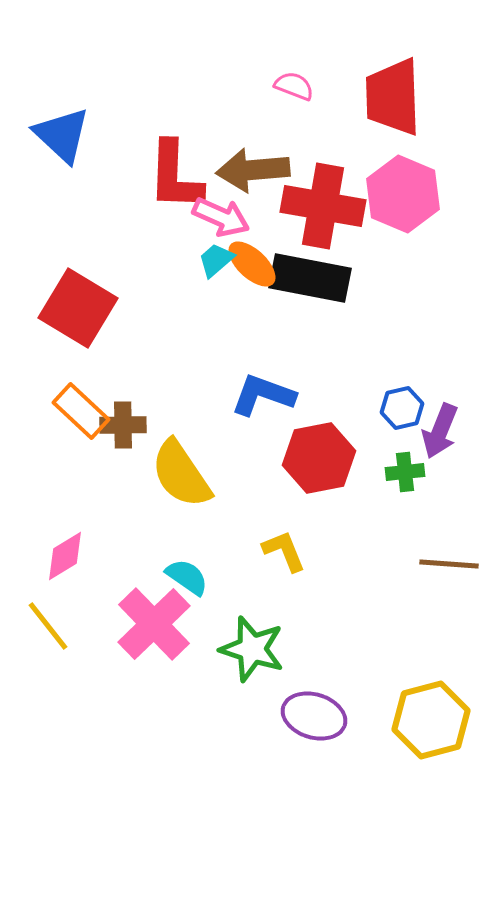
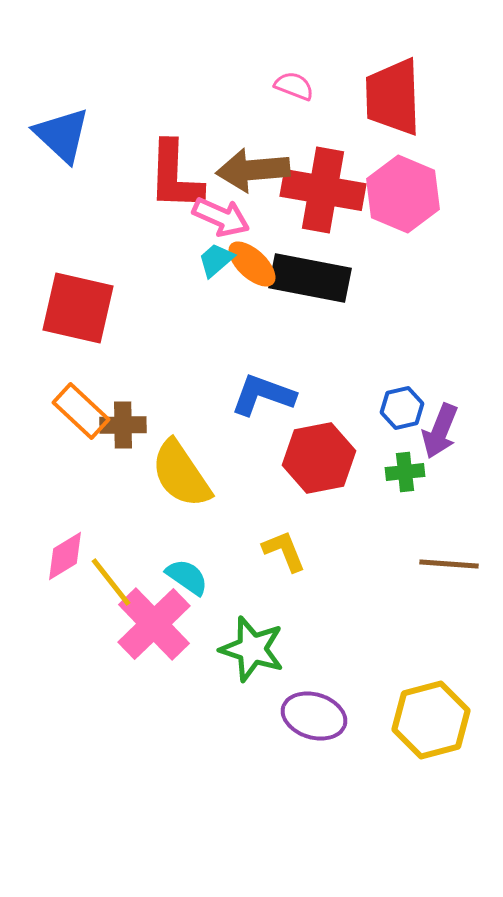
red cross: moved 16 px up
red square: rotated 18 degrees counterclockwise
yellow line: moved 63 px right, 44 px up
